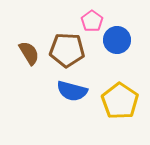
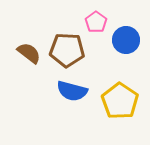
pink pentagon: moved 4 px right, 1 px down
blue circle: moved 9 px right
brown semicircle: rotated 20 degrees counterclockwise
